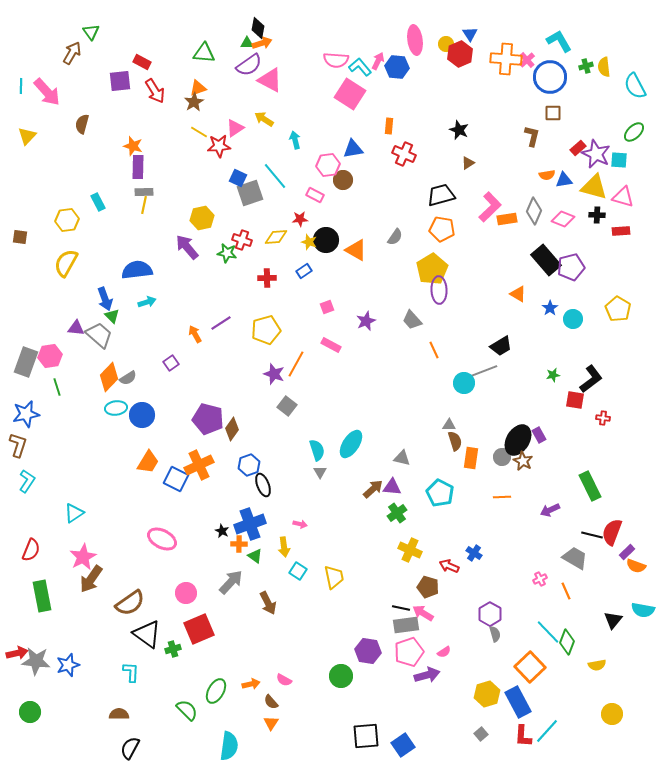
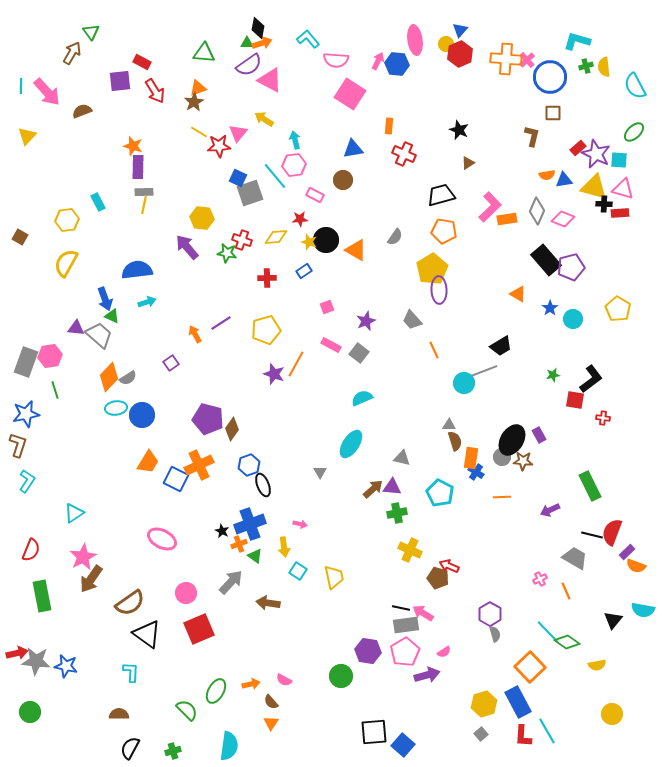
blue triangle at (470, 34): moved 10 px left, 4 px up; rotated 14 degrees clockwise
cyan L-shape at (559, 41): moved 18 px right; rotated 44 degrees counterclockwise
cyan L-shape at (360, 67): moved 52 px left, 28 px up
blue hexagon at (397, 67): moved 3 px up
brown semicircle at (82, 124): moved 13 px up; rotated 54 degrees clockwise
pink triangle at (235, 128): moved 3 px right, 5 px down; rotated 18 degrees counterclockwise
pink hexagon at (328, 165): moved 34 px left
pink triangle at (623, 197): moved 8 px up
gray diamond at (534, 211): moved 3 px right
black cross at (597, 215): moved 7 px right, 11 px up
yellow hexagon at (202, 218): rotated 20 degrees clockwise
orange pentagon at (442, 229): moved 2 px right, 2 px down
red rectangle at (621, 231): moved 1 px left, 18 px up
brown square at (20, 237): rotated 21 degrees clockwise
green triangle at (112, 316): rotated 21 degrees counterclockwise
green line at (57, 387): moved 2 px left, 3 px down
gray square at (287, 406): moved 72 px right, 53 px up
black ellipse at (518, 440): moved 6 px left
cyan semicircle at (317, 450): moved 45 px right, 52 px up; rotated 95 degrees counterclockwise
brown star at (523, 461): rotated 24 degrees counterclockwise
green cross at (397, 513): rotated 24 degrees clockwise
orange cross at (239, 544): rotated 21 degrees counterclockwise
blue cross at (474, 553): moved 2 px right, 81 px up
brown pentagon at (428, 587): moved 10 px right, 9 px up
brown arrow at (268, 603): rotated 125 degrees clockwise
green diamond at (567, 642): rotated 75 degrees counterclockwise
green cross at (173, 649): moved 102 px down
pink pentagon at (409, 652): moved 4 px left; rotated 12 degrees counterclockwise
blue star at (68, 665): moved 2 px left, 1 px down; rotated 30 degrees clockwise
yellow hexagon at (487, 694): moved 3 px left, 10 px down
cyan line at (547, 731): rotated 72 degrees counterclockwise
black square at (366, 736): moved 8 px right, 4 px up
blue square at (403, 745): rotated 15 degrees counterclockwise
